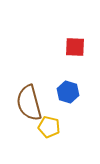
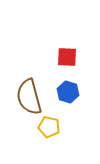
red square: moved 8 px left, 10 px down
brown semicircle: moved 6 px up
